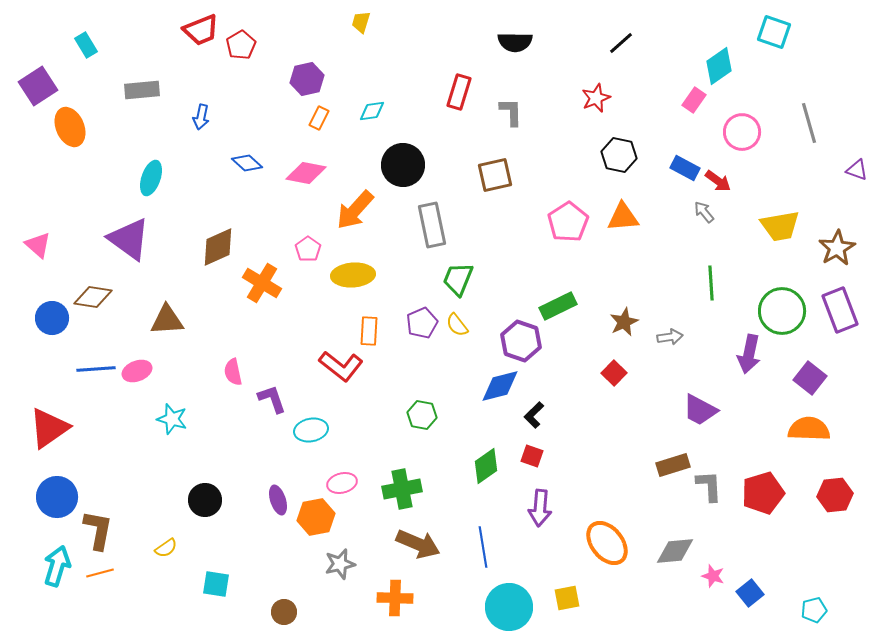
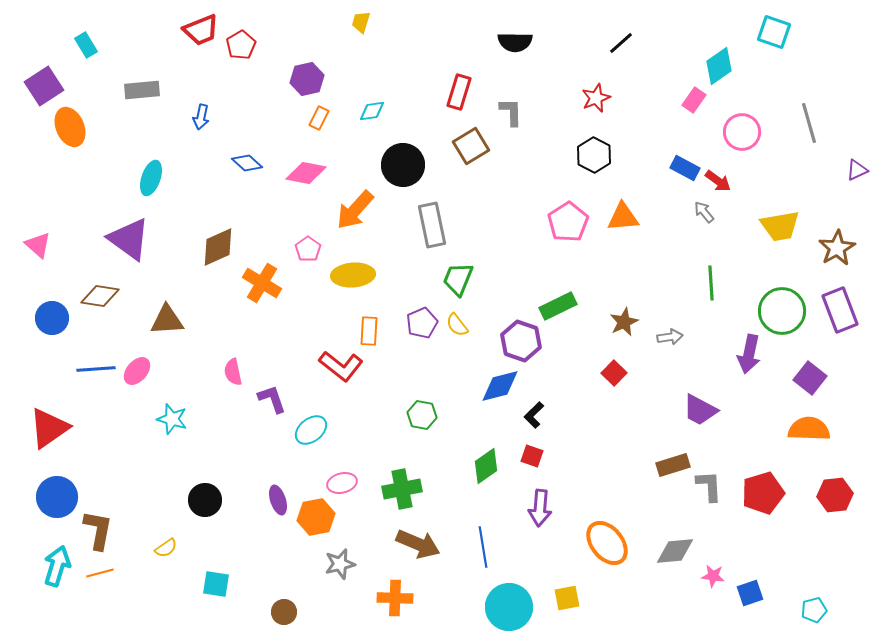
purple square at (38, 86): moved 6 px right
black hexagon at (619, 155): moved 25 px left; rotated 16 degrees clockwise
purple triangle at (857, 170): rotated 45 degrees counterclockwise
brown square at (495, 175): moved 24 px left, 29 px up; rotated 18 degrees counterclockwise
brown diamond at (93, 297): moved 7 px right, 1 px up
pink ellipse at (137, 371): rotated 28 degrees counterclockwise
cyan ellipse at (311, 430): rotated 28 degrees counterclockwise
pink star at (713, 576): rotated 10 degrees counterclockwise
blue square at (750, 593): rotated 20 degrees clockwise
